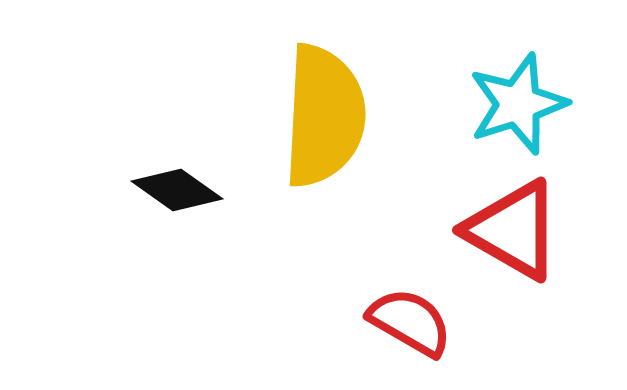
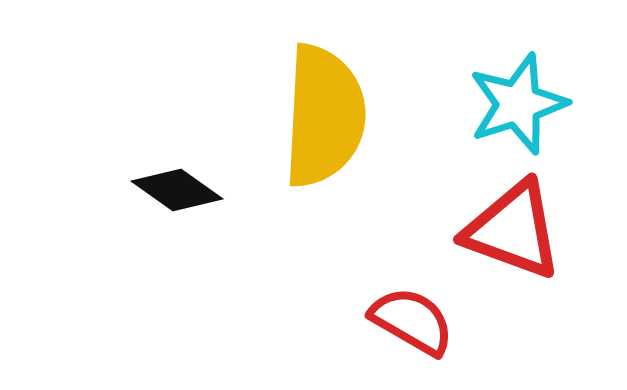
red triangle: rotated 10 degrees counterclockwise
red semicircle: moved 2 px right, 1 px up
